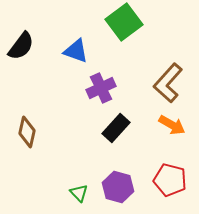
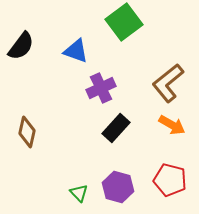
brown L-shape: rotated 9 degrees clockwise
